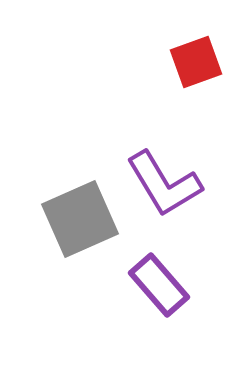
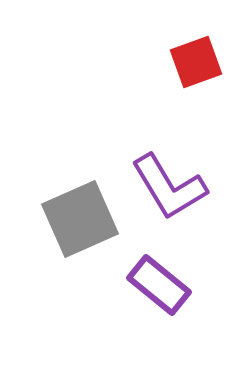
purple L-shape: moved 5 px right, 3 px down
purple rectangle: rotated 10 degrees counterclockwise
